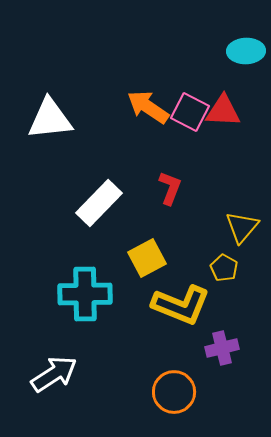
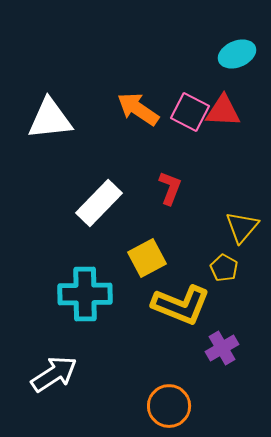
cyan ellipse: moved 9 px left, 3 px down; rotated 21 degrees counterclockwise
orange arrow: moved 10 px left, 2 px down
purple cross: rotated 16 degrees counterclockwise
orange circle: moved 5 px left, 14 px down
